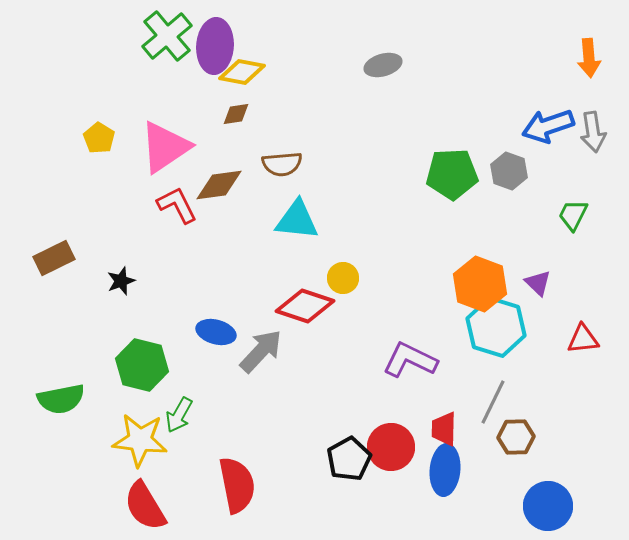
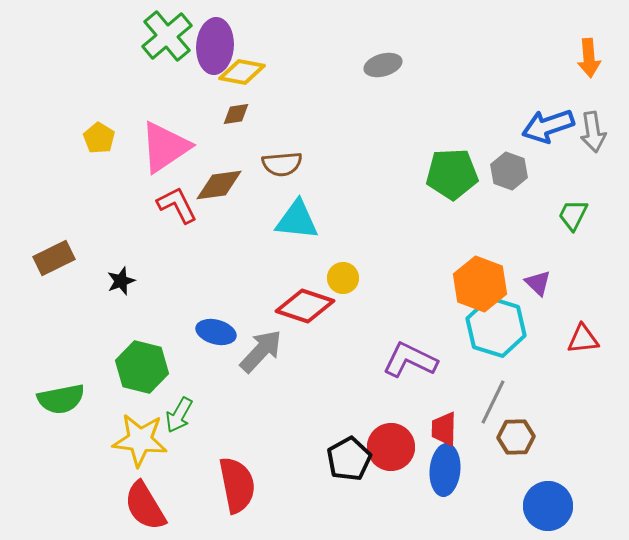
green hexagon at (142, 365): moved 2 px down
